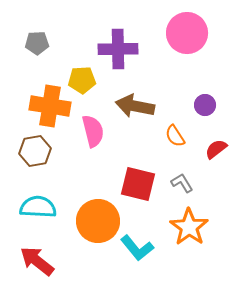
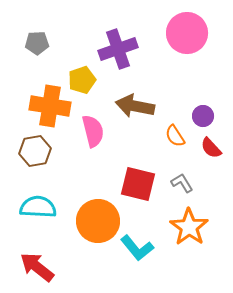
purple cross: rotated 18 degrees counterclockwise
yellow pentagon: rotated 16 degrees counterclockwise
purple circle: moved 2 px left, 11 px down
red semicircle: moved 5 px left, 1 px up; rotated 95 degrees counterclockwise
red arrow: moved 6 px down
